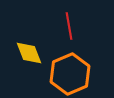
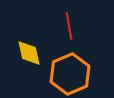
yellow diamond: rotated 8 degrees clockwise
